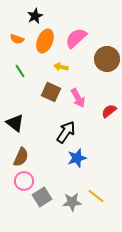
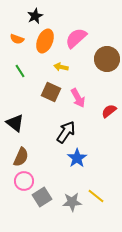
blue star: rotated 18 degrees counterclockwise
